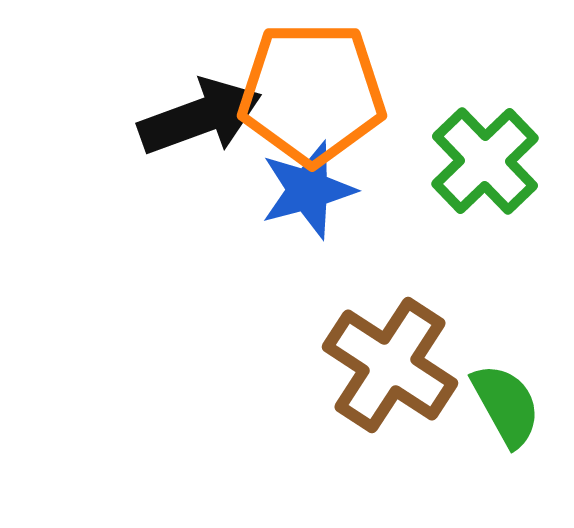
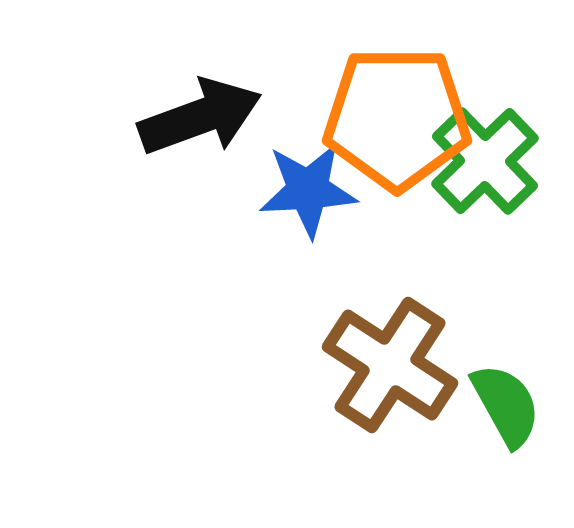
orange pentagon: moved 85 px right, 25 px down
blue star: rotated 12 degrees clockwise
